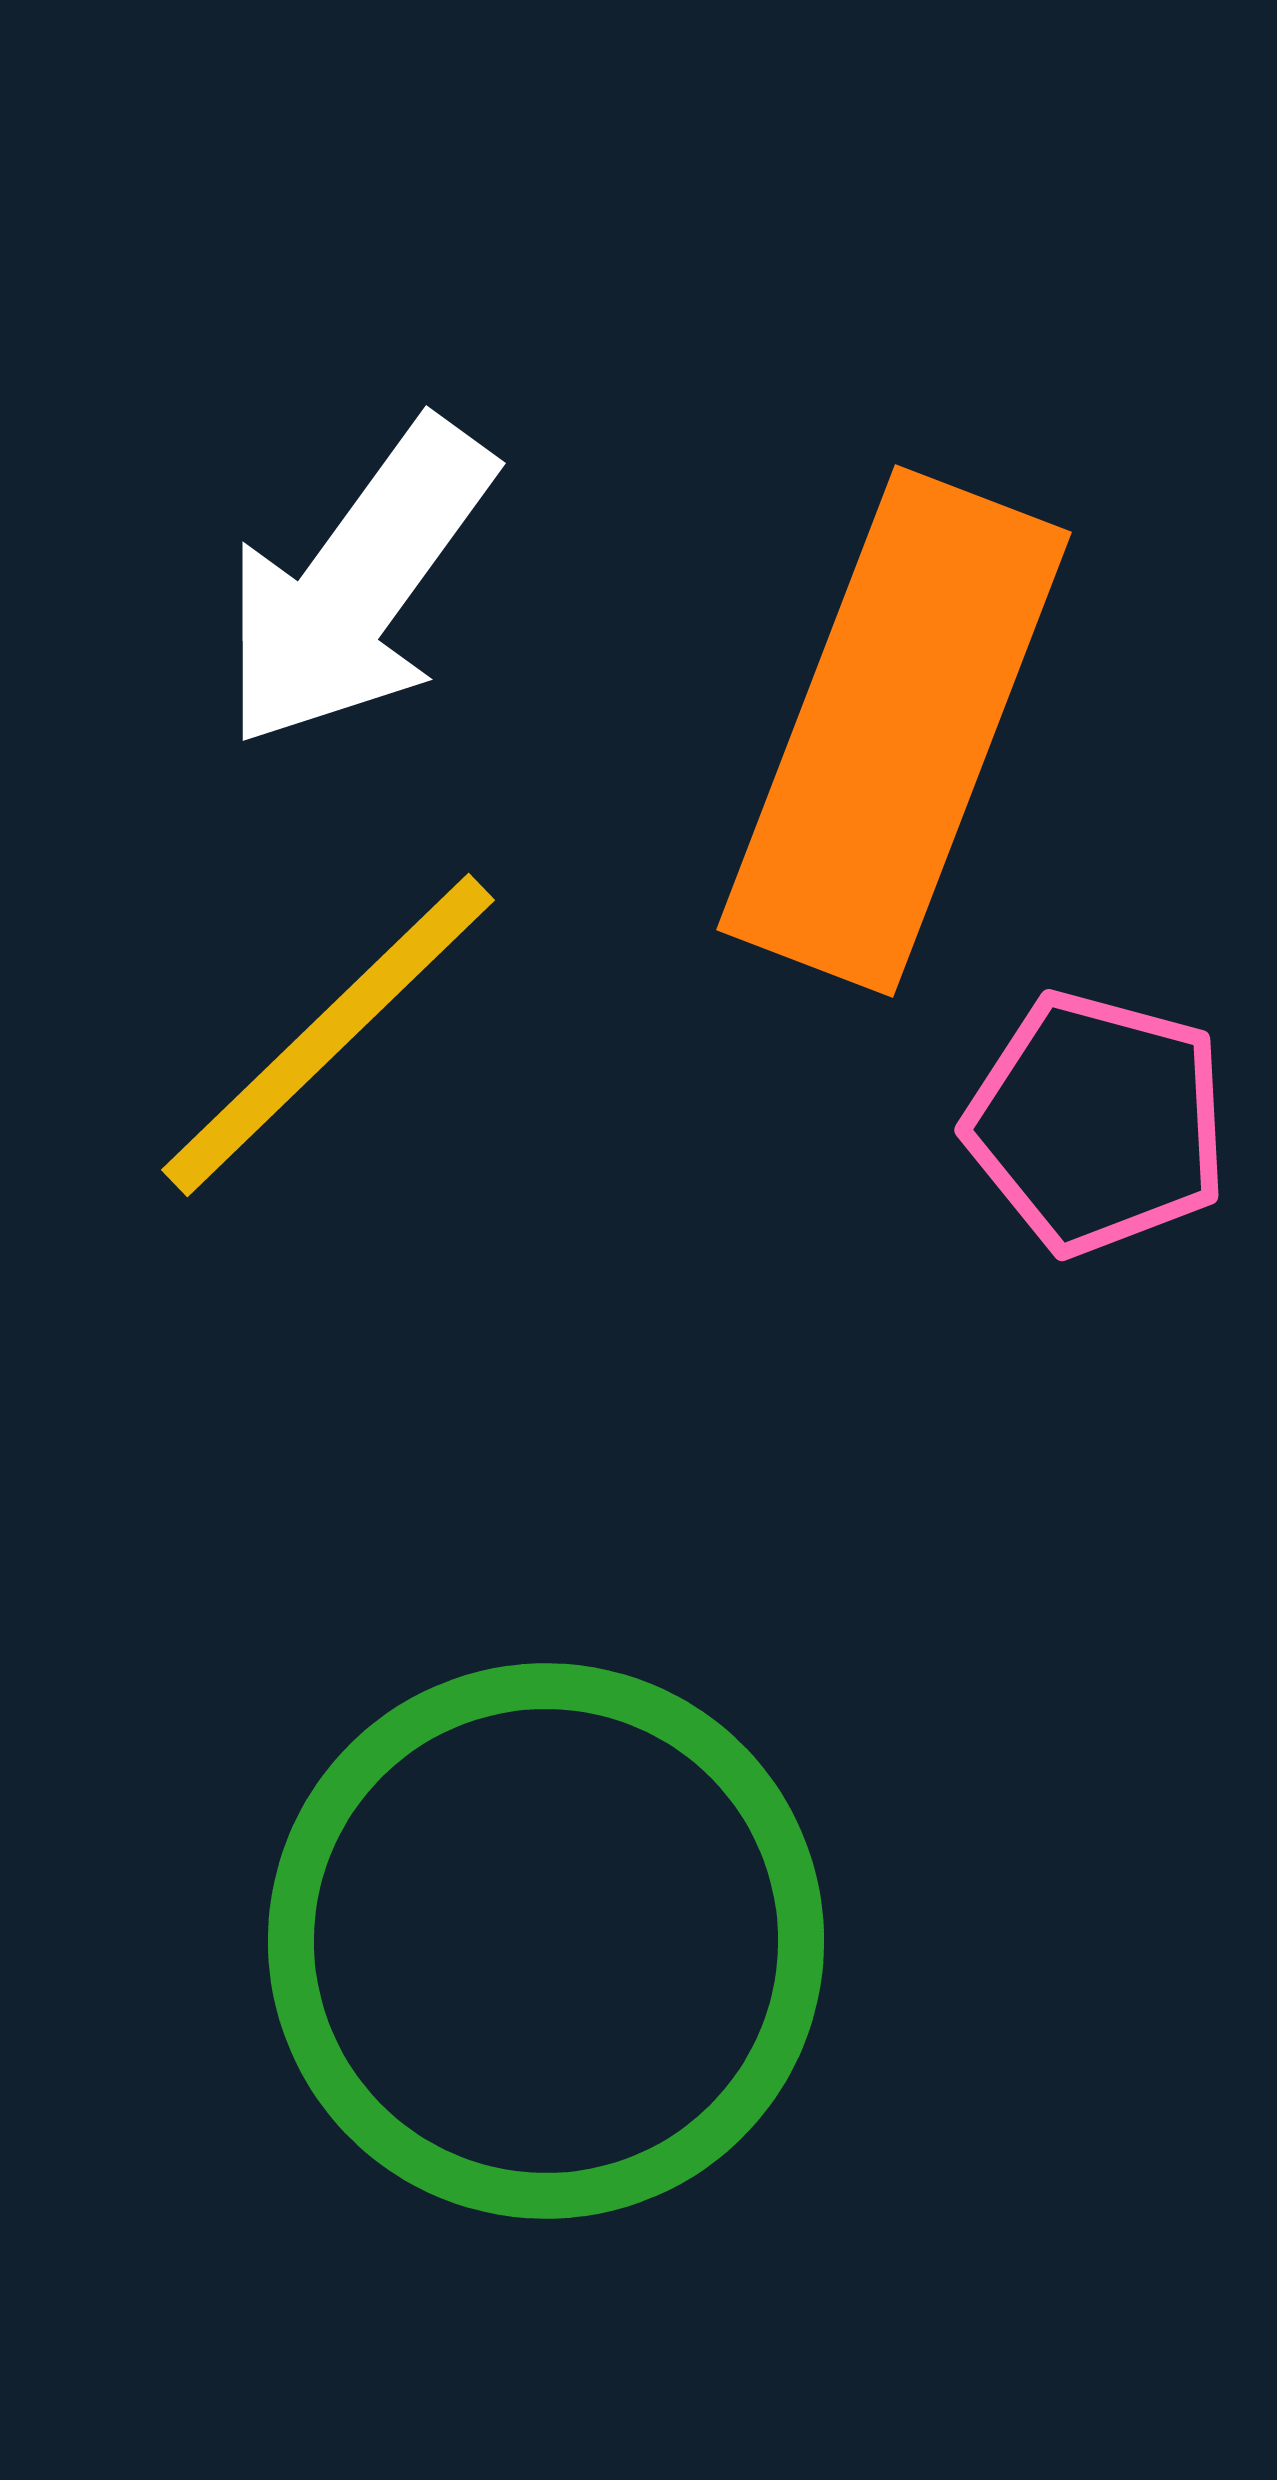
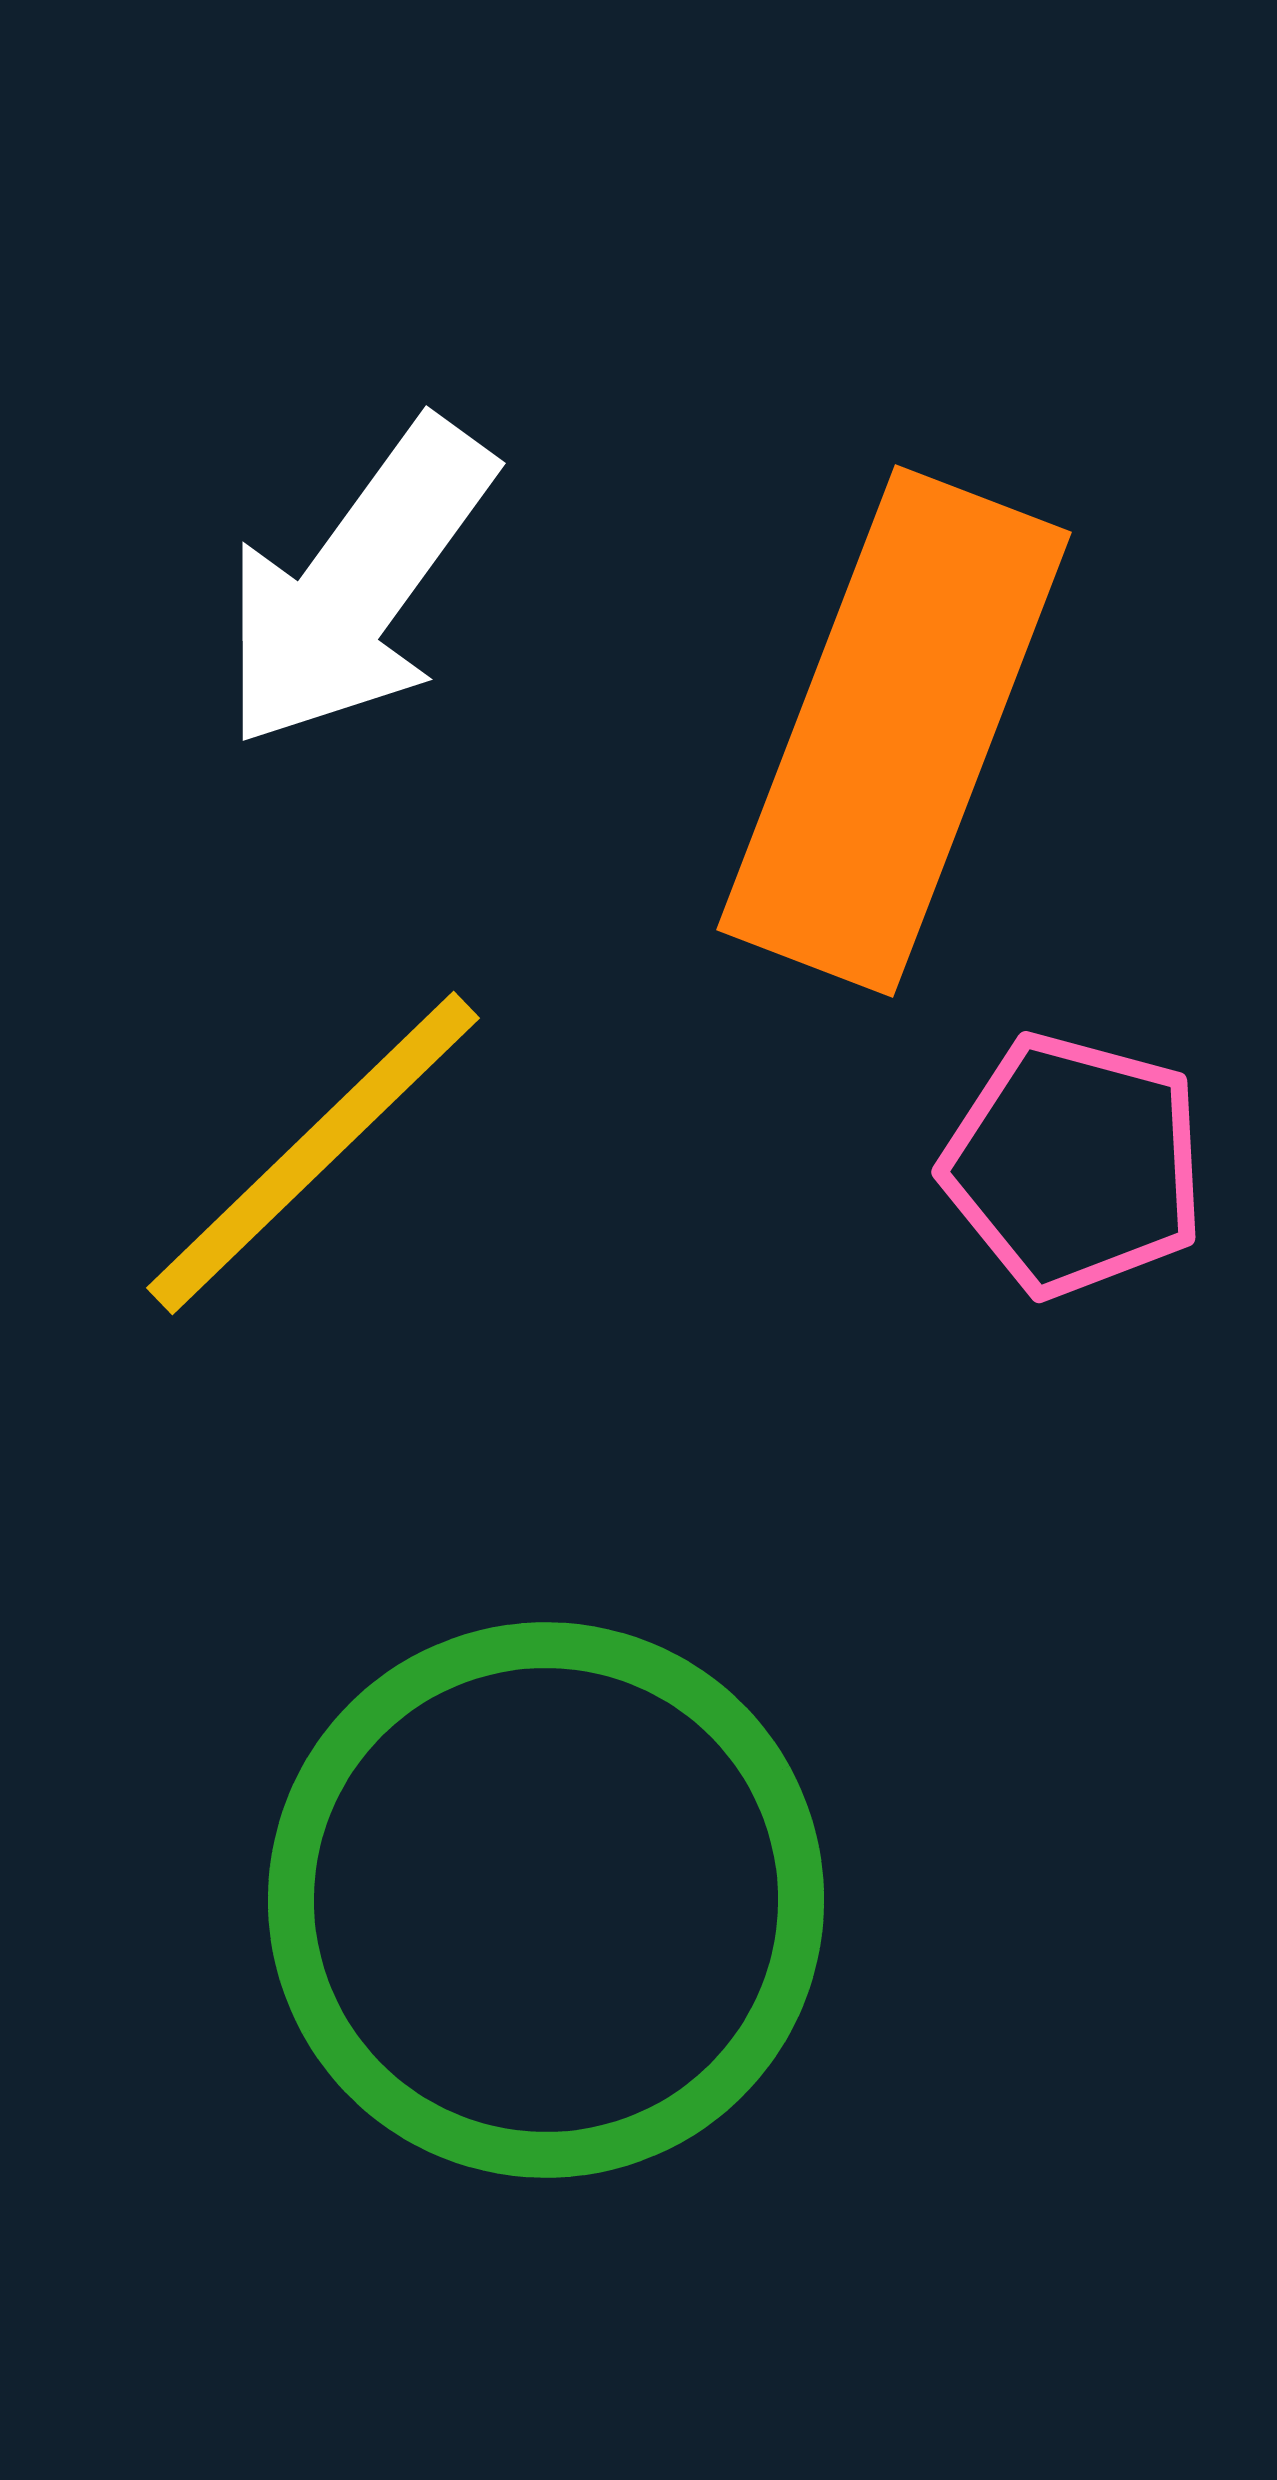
yellow line: moved 15 px left, 118 px down
pink pentagon: moved 23 px left, 42 px down
green circle: moved 41 px up
